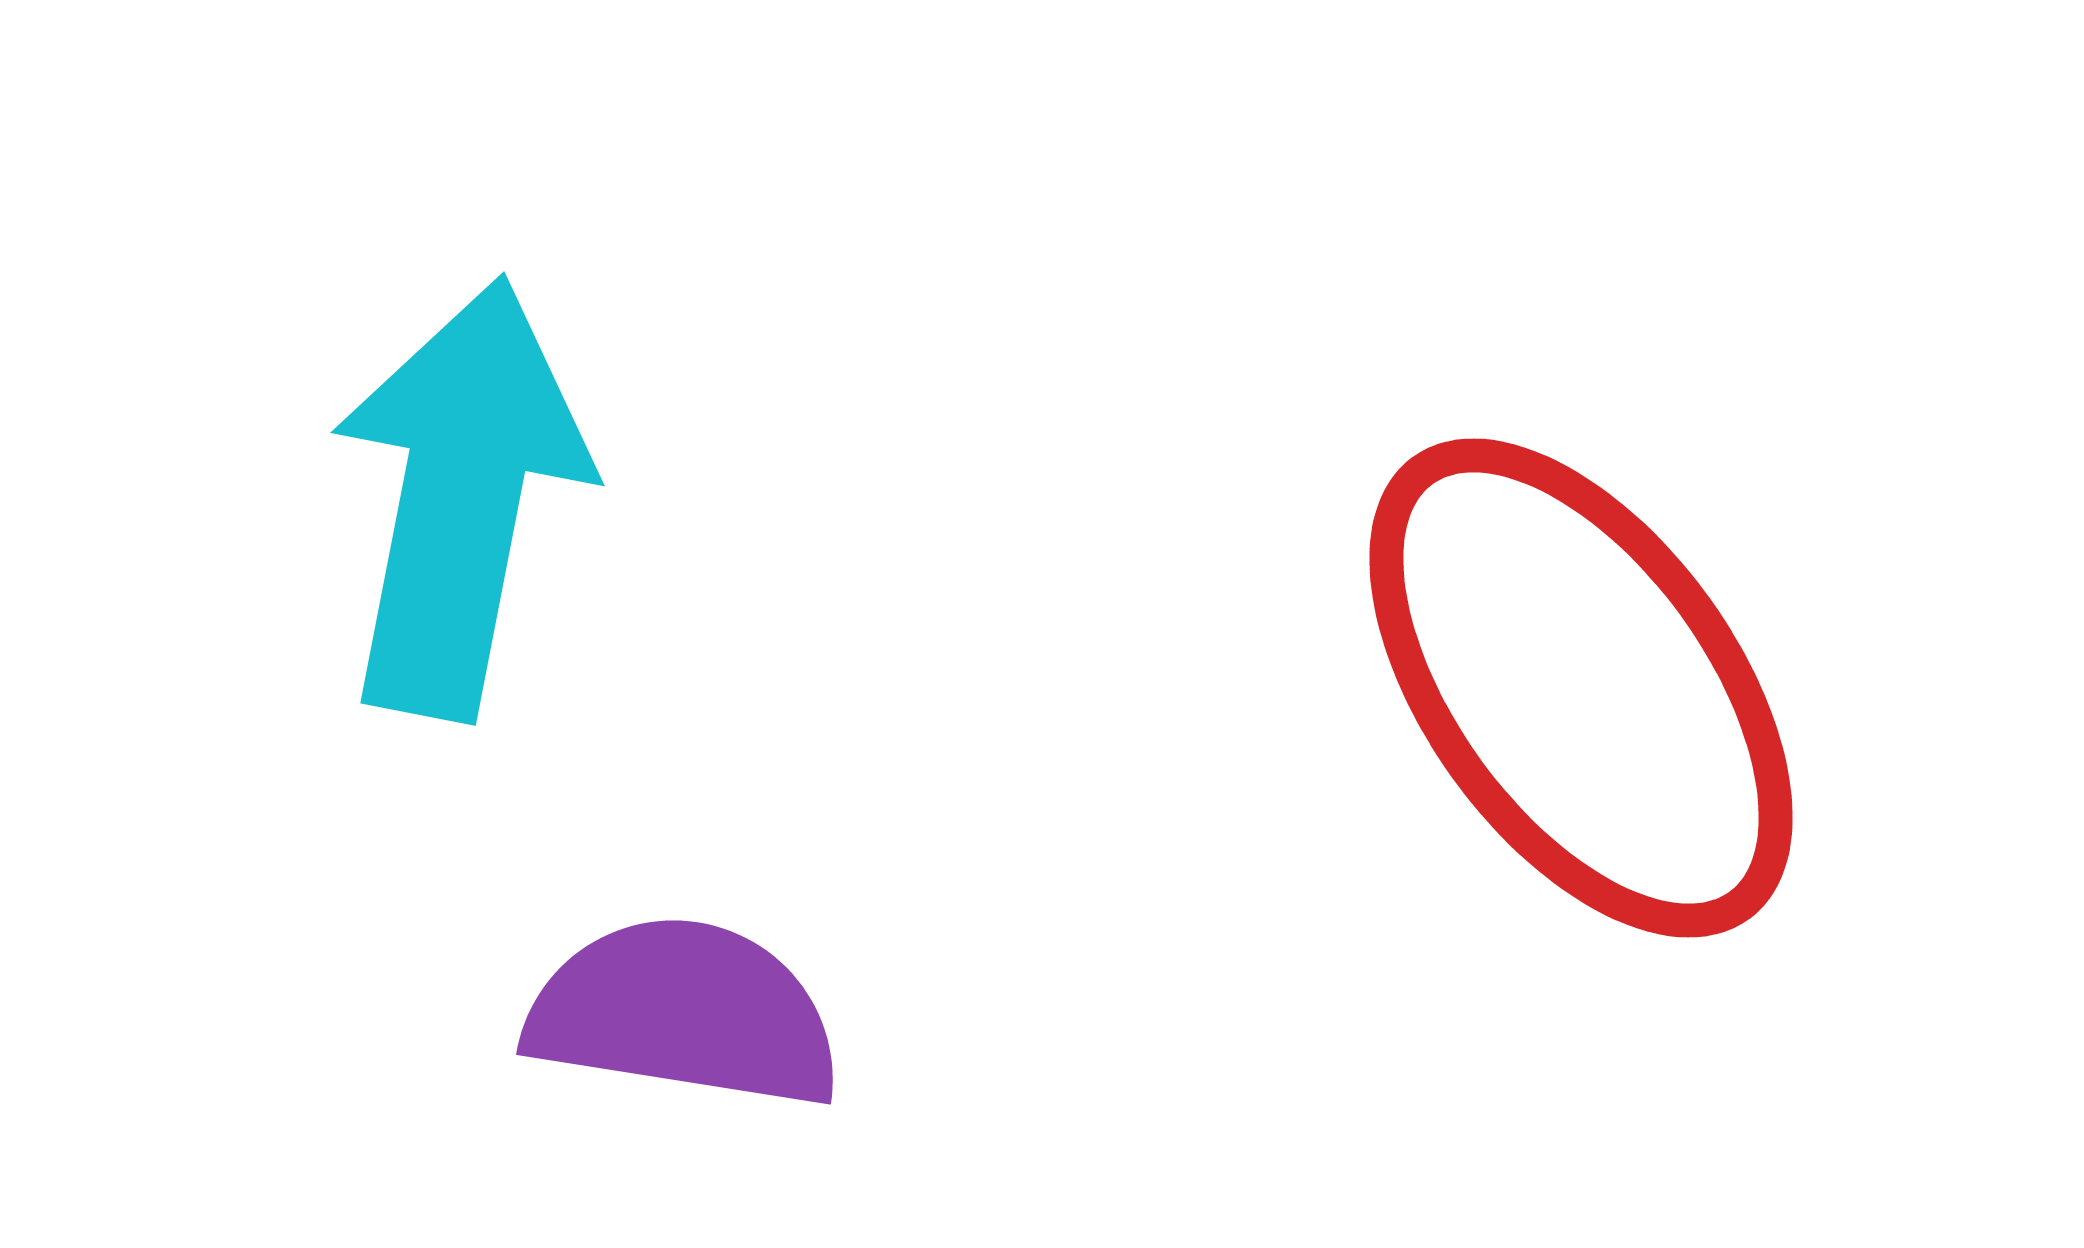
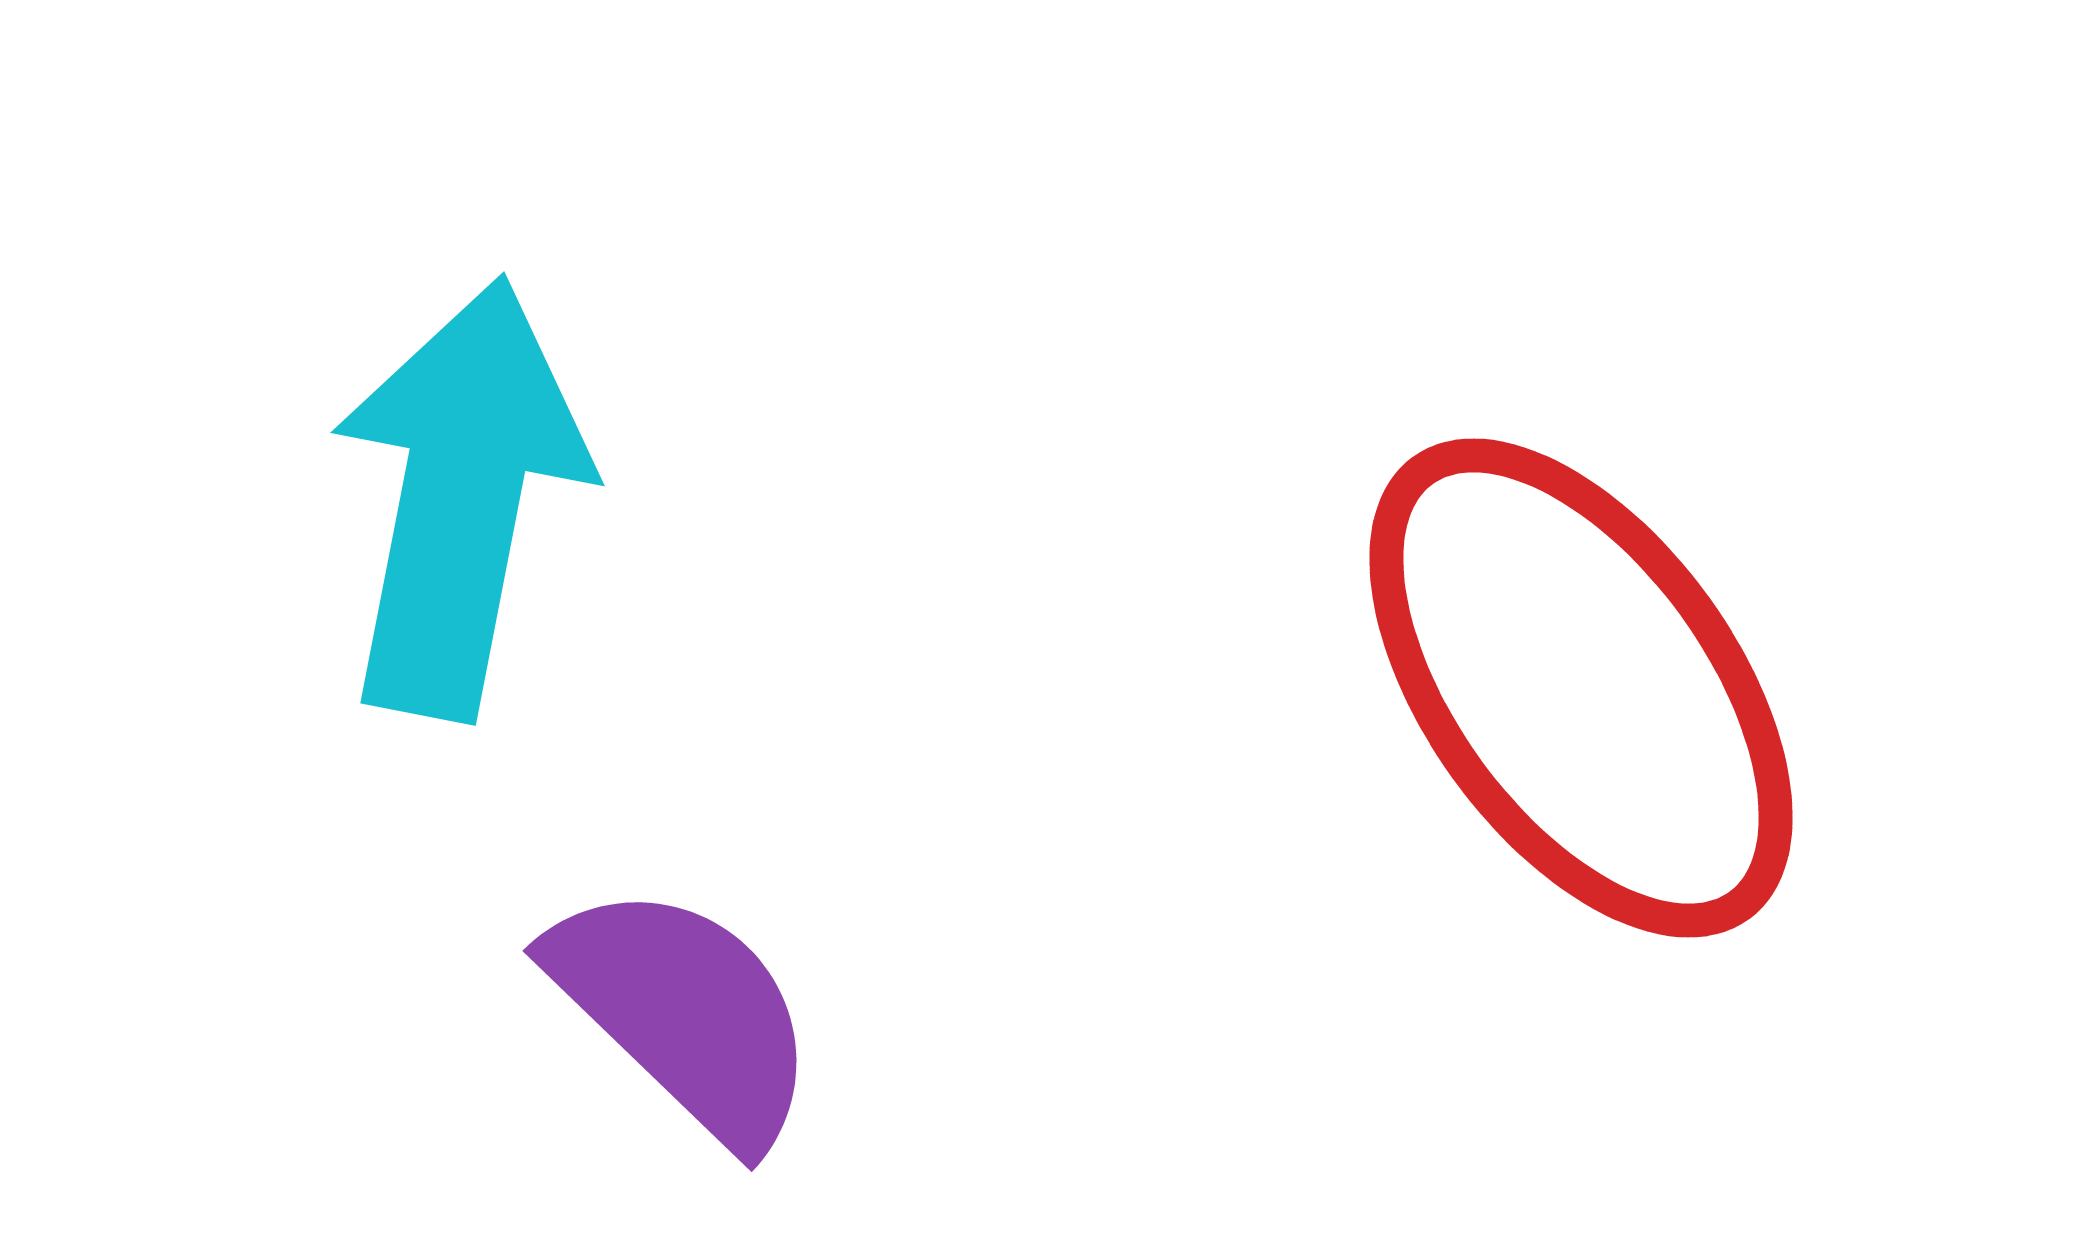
purple semicircle: rotated 35 degrees clockwise
